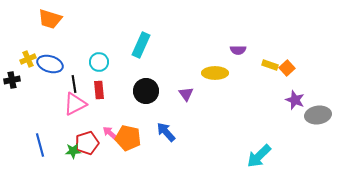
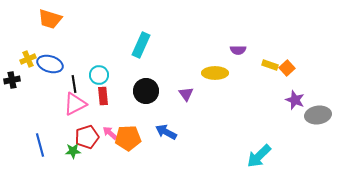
cyan circle: moved 13 px down
red rectangle: moved 4 px right, 6 px down
blue arrow: rotated 20 degrees counterclockwise
orange pentagon: rotated 15 degrees counterclockwise
red pentagon: moved 6 px up
